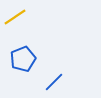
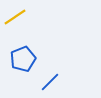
blue line: moved 4 px left
